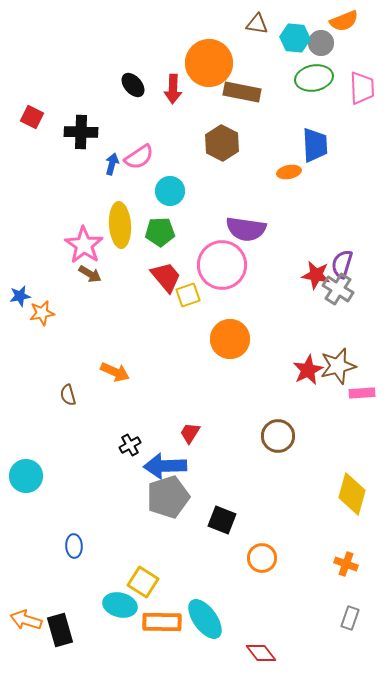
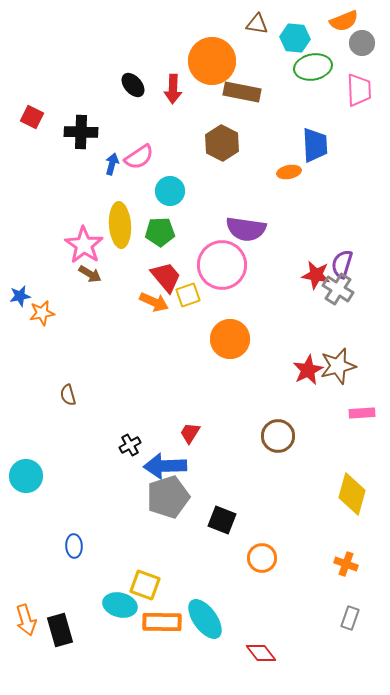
gray circle at (321, 43): moved 41 px right
orange circle at (209, 63): moved 3 px right, 2 px up
green ellipse at (314, 78): moved 1 px left, 11 px up
pink trapezoid at (362, 88): moved 3 px left, 2 px down
orange arrow at (115, 372): moved 39 px right, 70 px up
pink rectangle at (362, 393): moved 20 px down
yellow square at (143, 582): moved 2 px right, 3 px down; rotated 12 degrees counterclockwise
orange arrow at (26, 620): rotated 124 degrees counterclockwise
